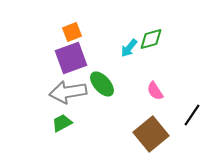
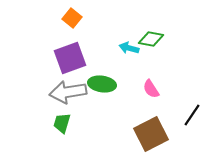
orange square: moved 14 px up; rotated 30 degrees counterclockwise
green diamond: rotated 25 degrees clockwise
cyan arrow: rotated 66 degrees clockwise
purple square: moved 1 px left
green ellipse: rotated 40 degrees counterclockwise
pink semicircle: moved 4 px left, 2 px up
green trapezoid: rotated 45 degrees counterclockwise
brown square: rotated 12 degrees clockwise
